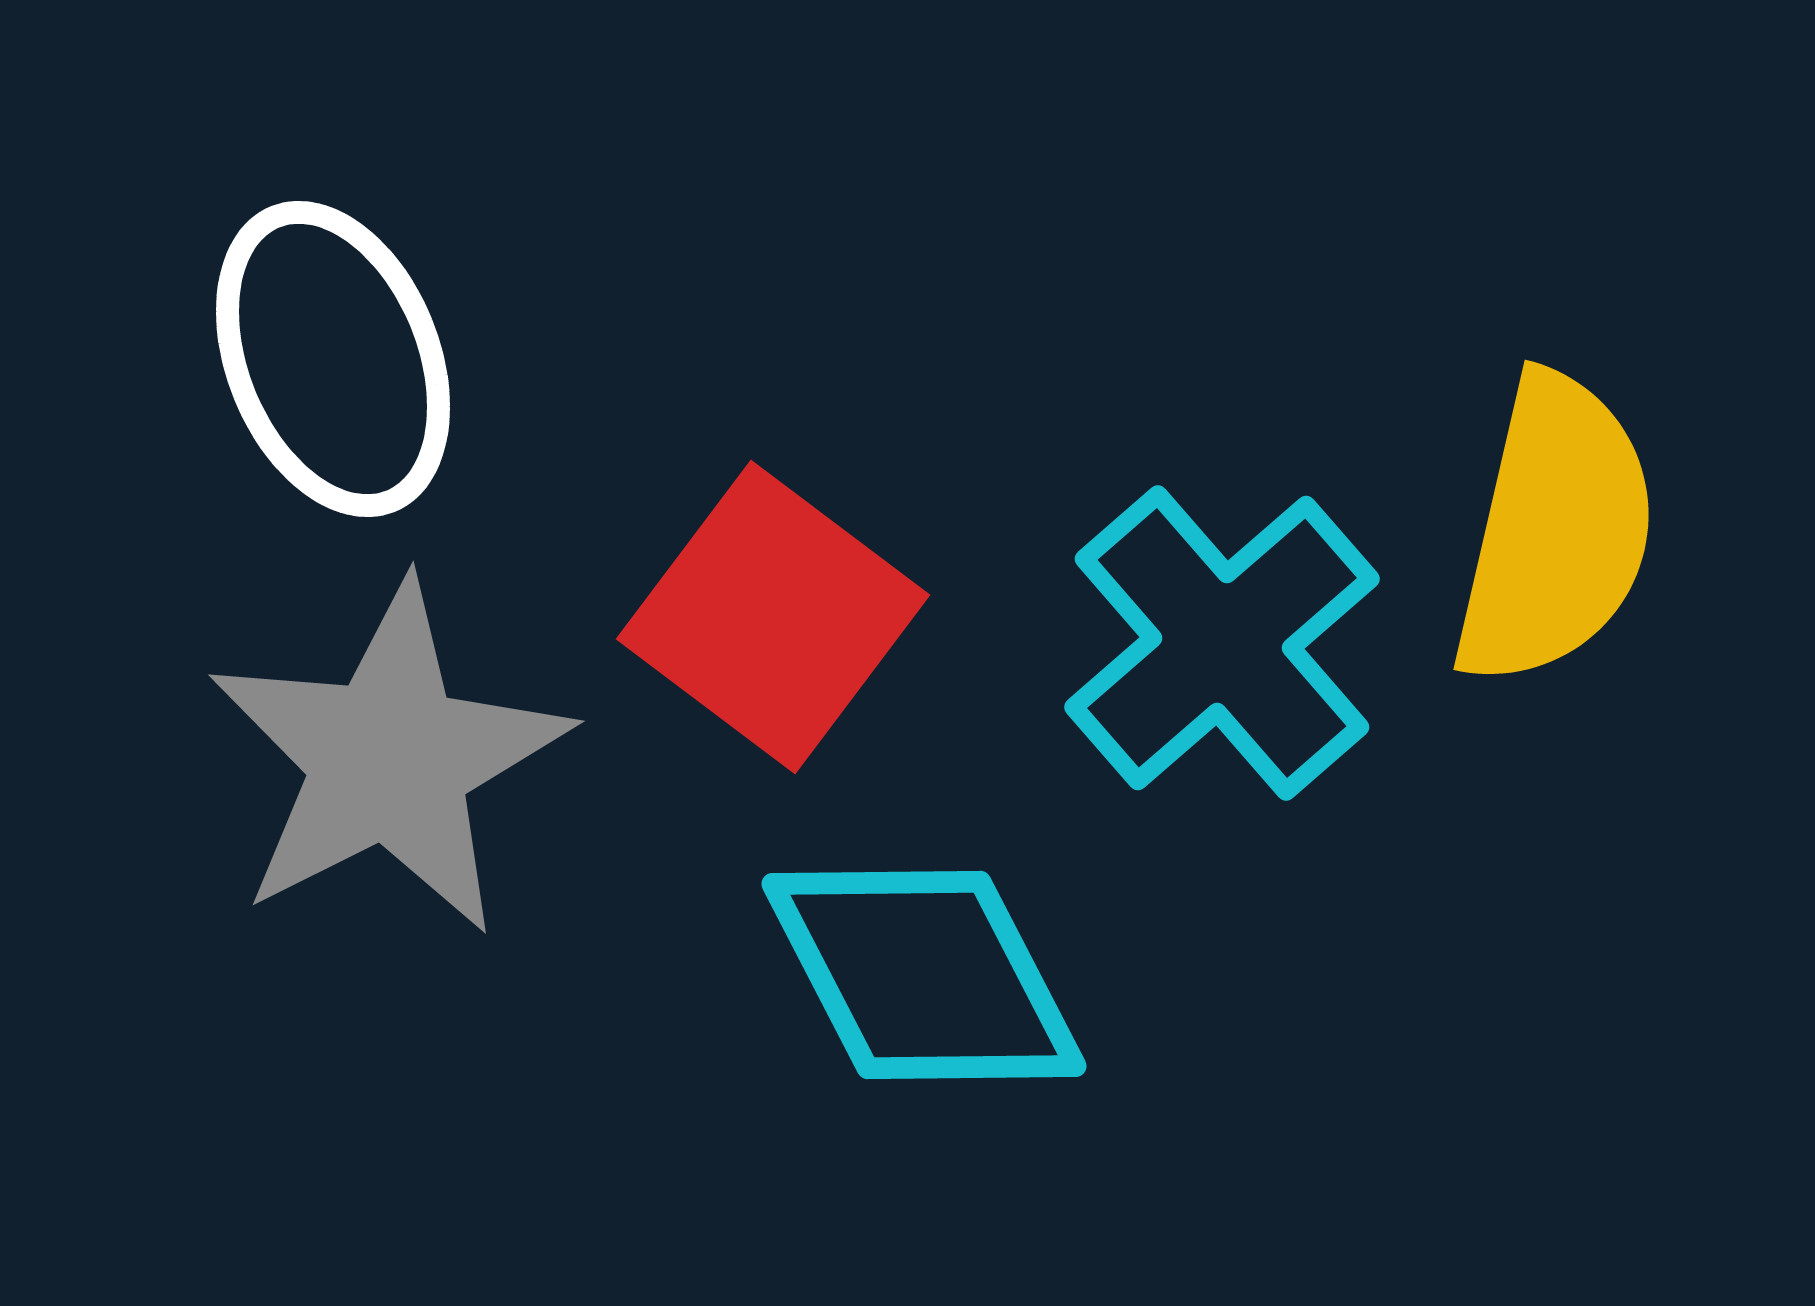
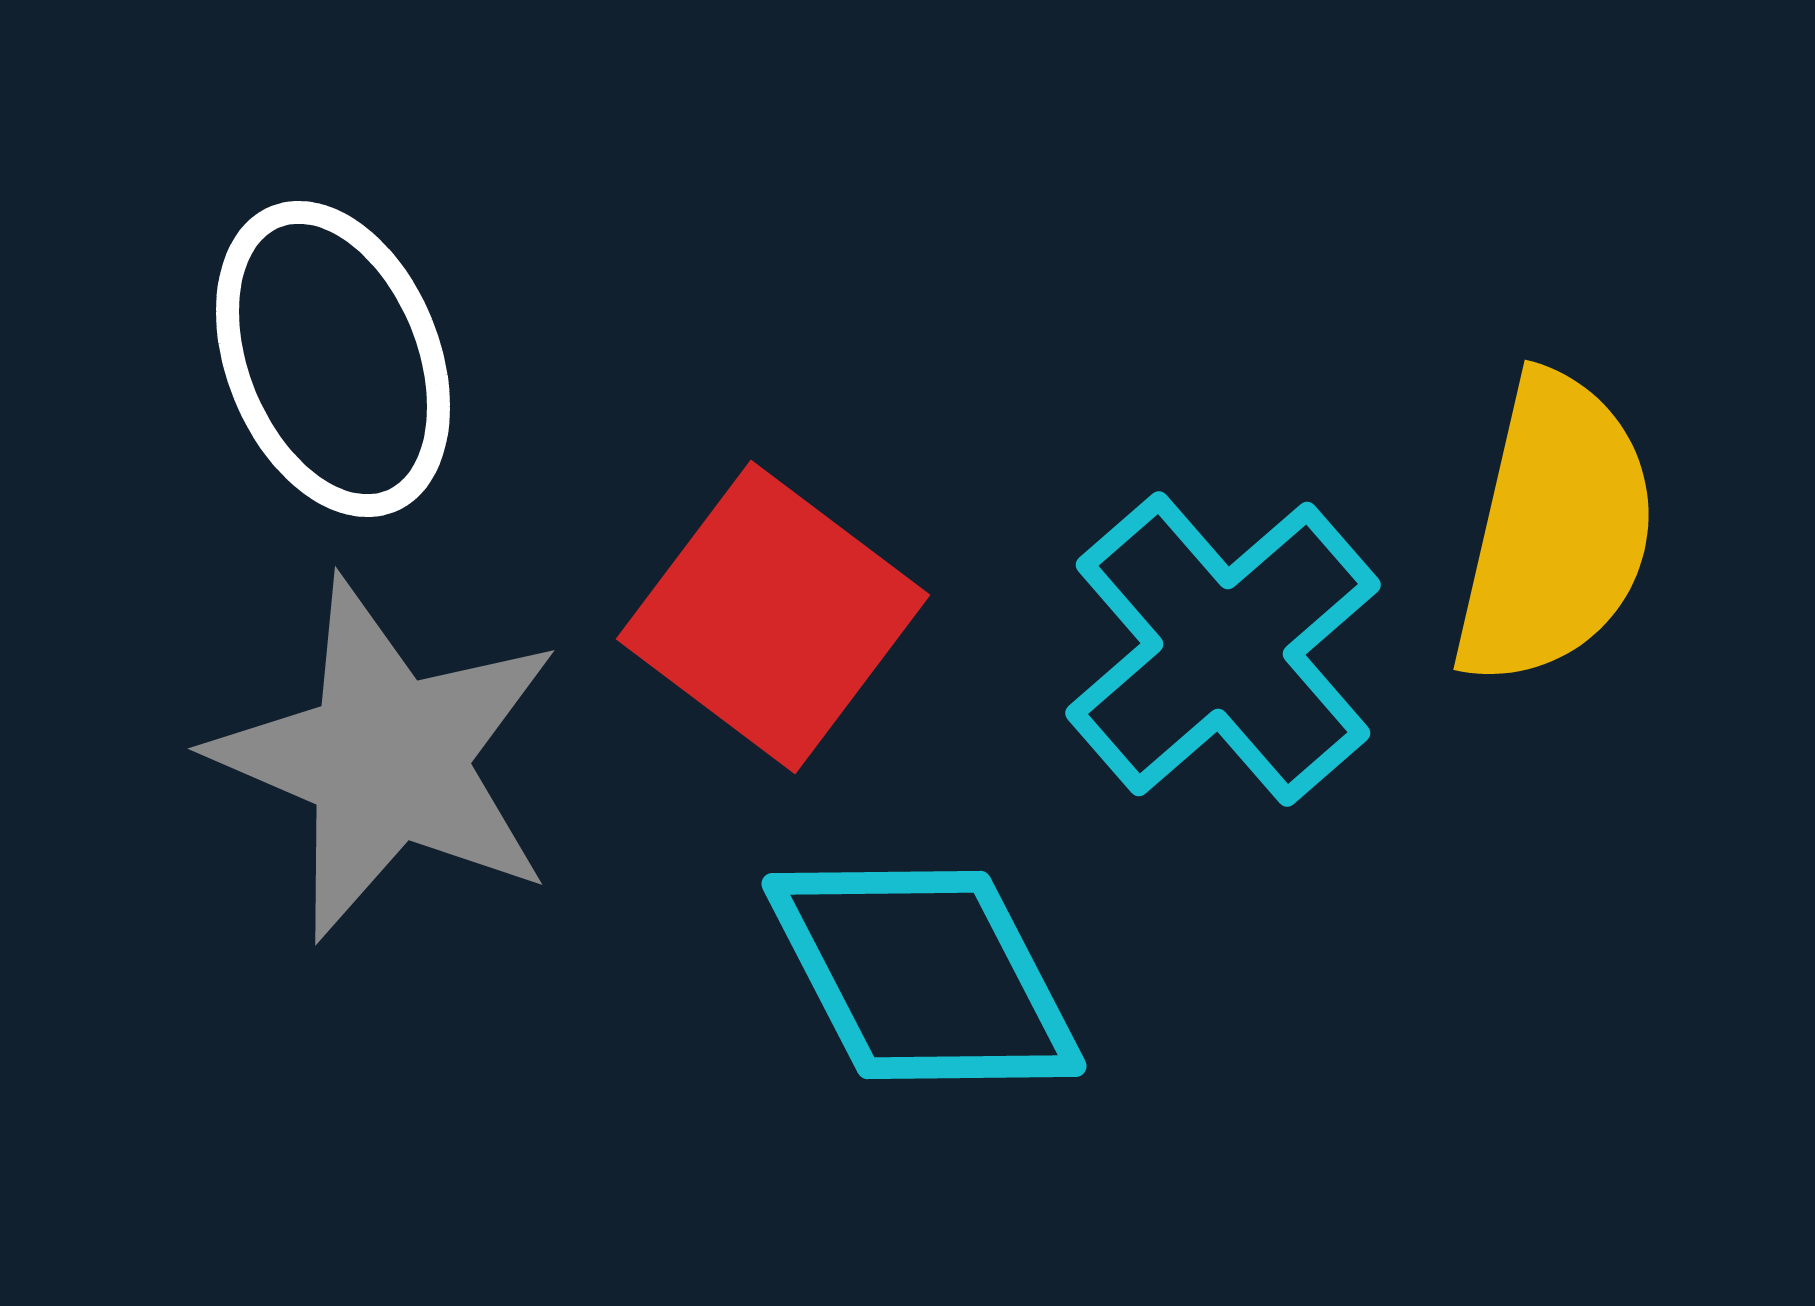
cyan cross: moved 1 px right, 6 px down
gray star: moved 2 px left; rotated 22 degrees counterclockwise
